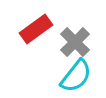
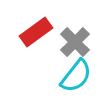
red rectangle: moved 3 px down
